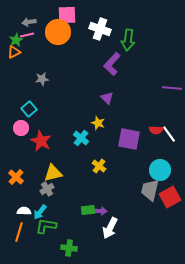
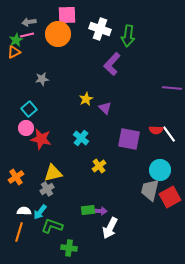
orange circle: moved 2 px down
green arrow: moved 4 px up
purple triangle: moved 2 px left, 10 px down
yellow star: moved 12 px left, 24 px up; rotated 24 degrees clockwise
pink circle: moved 5 px right
red star: moved 2 px up; rotated 15 degrees counterclockwise
yellow cross: rotated 16 degrees clockwise
orange cross: rotated 14 degrees clockwise
green L-shape: moved 6 px right; rotated 10 degrees clockwise
